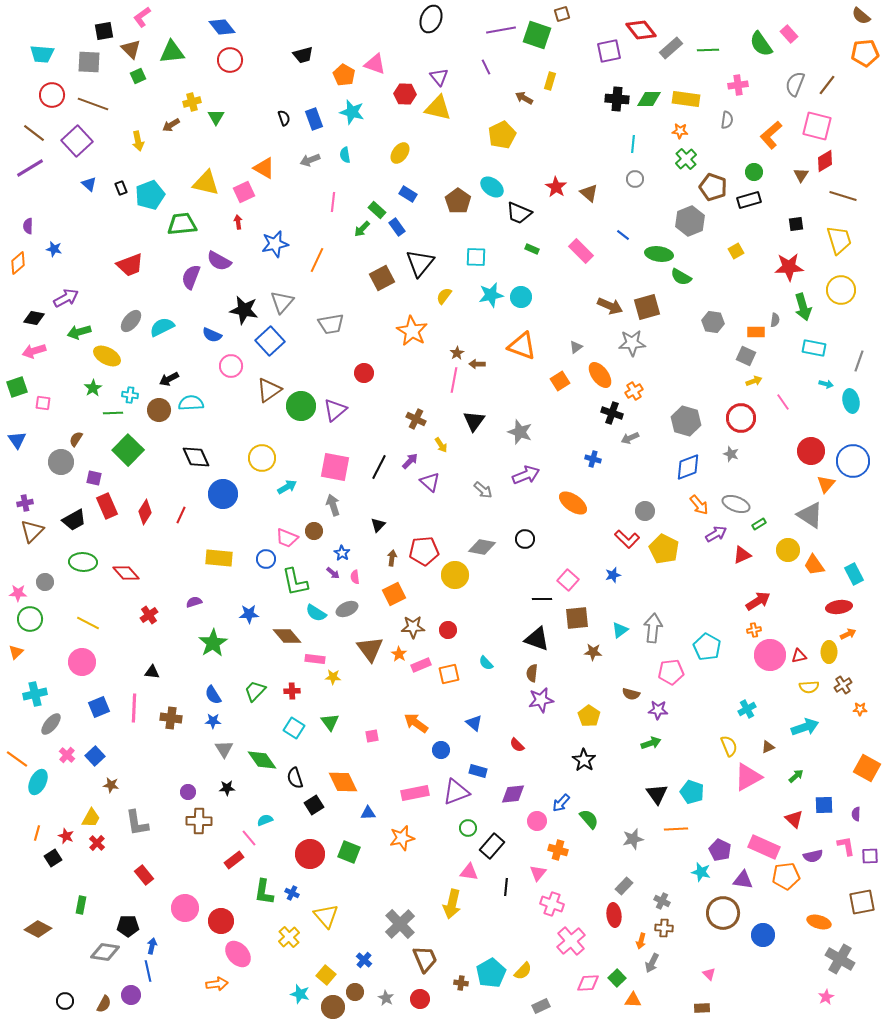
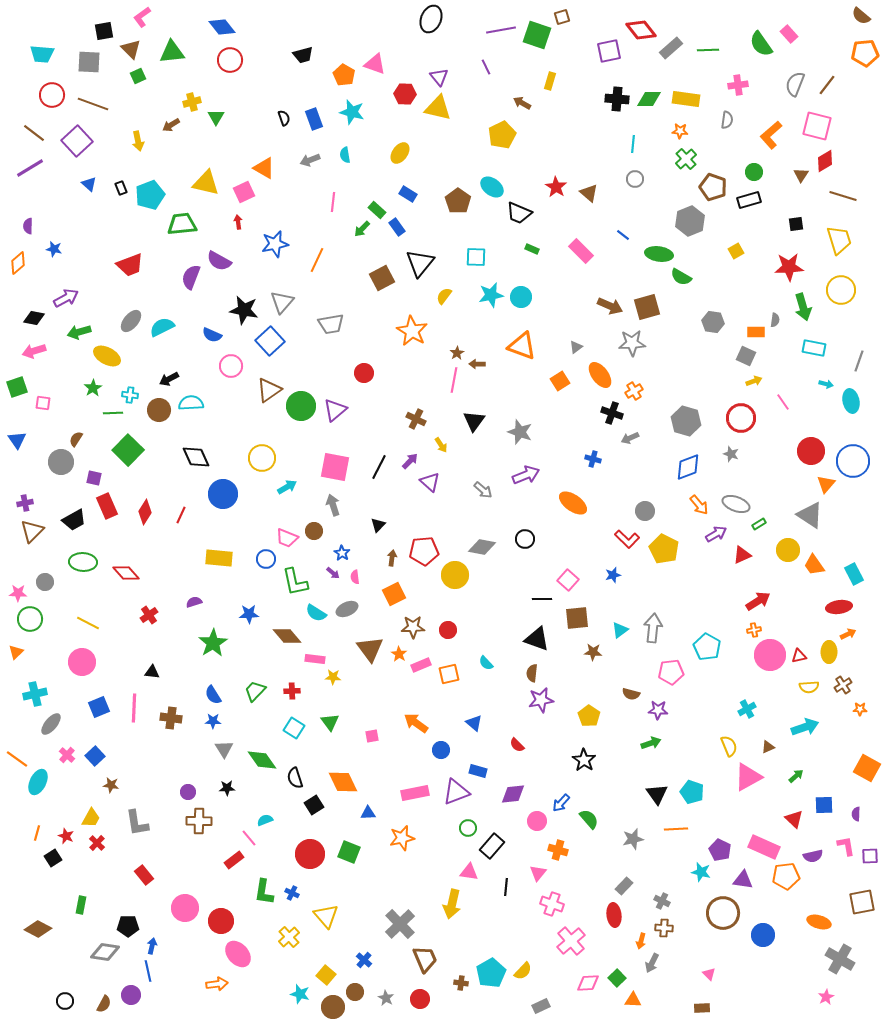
brown square at (562, 14): moved 3 px down
brown arrow at (524, 98): moved 2 px left, 5 px down
